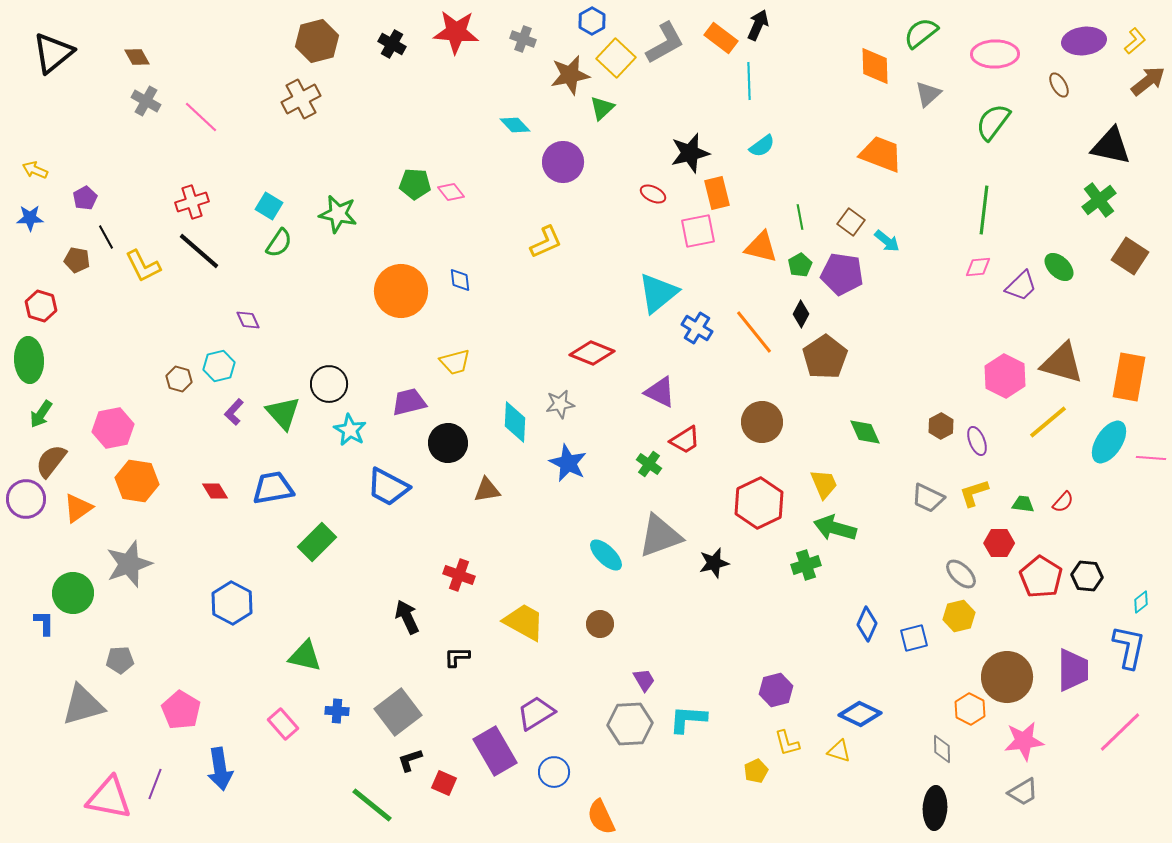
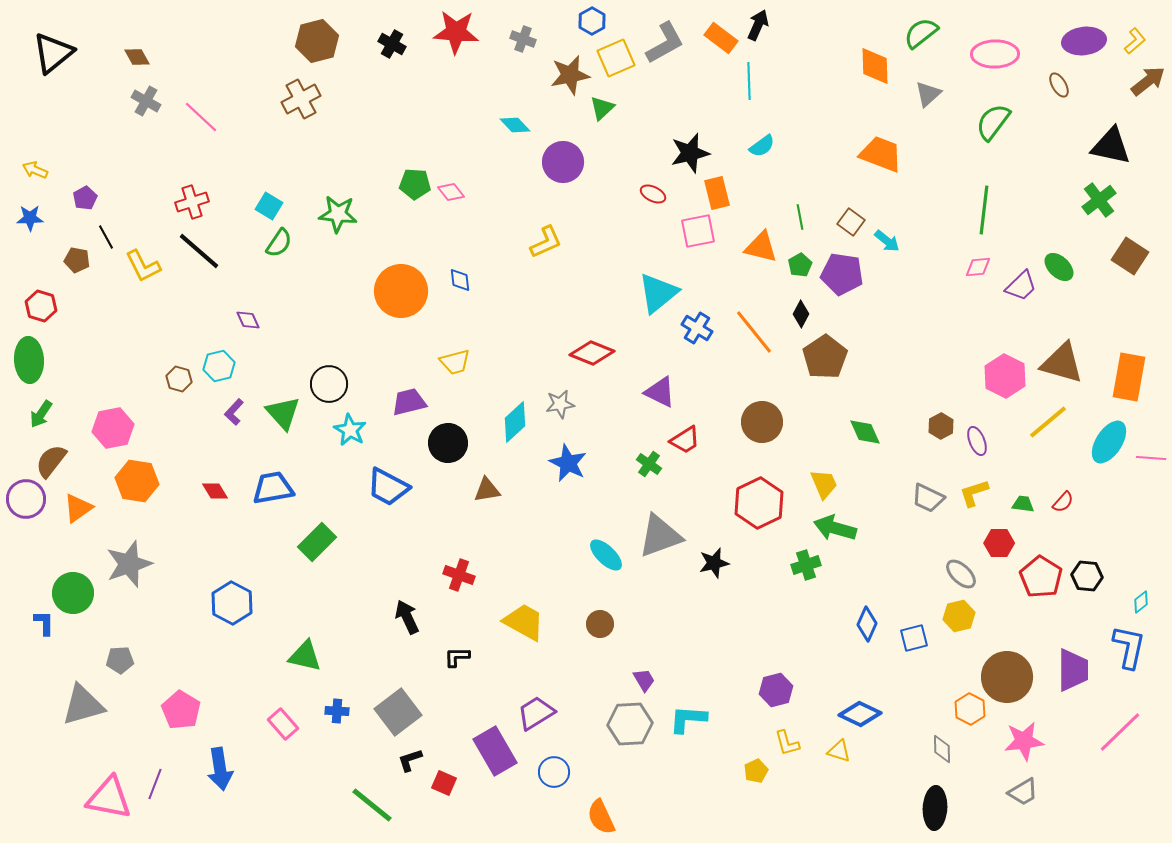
yellow square at (616, 58): rotated 24 degrees clockwise
green star at (338, 214): rotated 6 degrees counterclockwise
cyan diamond at (515, 422): rotated 45 degrees clockwise
